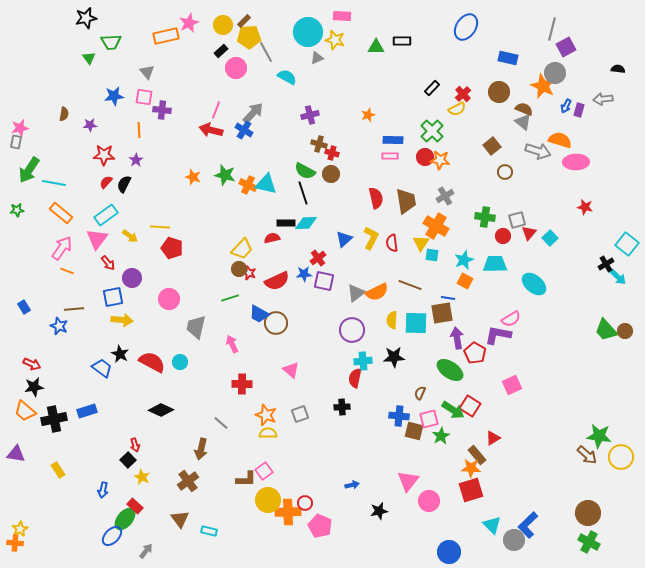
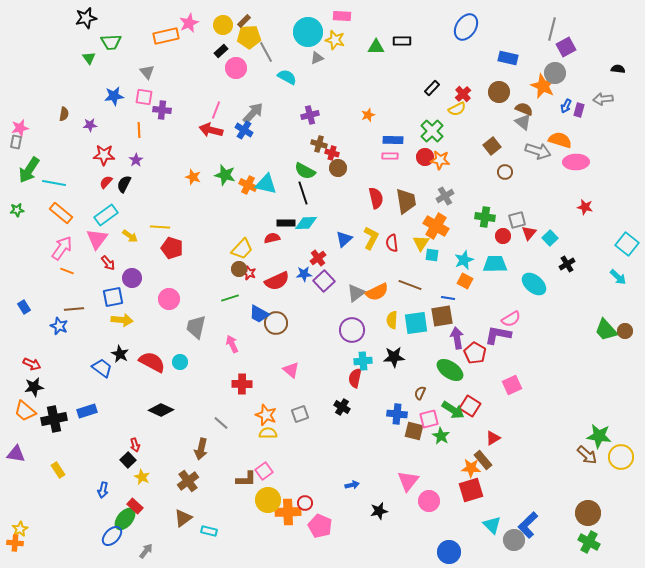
brown circle at (331, 174): moved 7 px right, 6 px up
black cross at (606, 264): moved 39 px left
purple square at (324, 281): rotated 35 degrees clockwise
brown square at (442, 313): moved 3 px down
cyan square at (416, 323): rotated 10 degrees counterclockwise
black cross at (342, 407): rotated 35 degrees clockwise
blue cross at (399, 416): moved 2 px left, 2 px up
green star at (441, 436): rotated 12 degrees counterclockwise
brown rectangle at (477, 455): moved 6 px right, 5 px down
brown triangle at (180, 519): moved 3 px right, 1 px up; rotated 30 degrees clockwise
